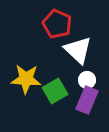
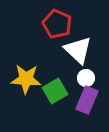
white circle: moved 1 px left, 2 px up
